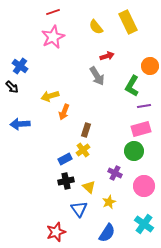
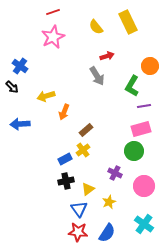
yellow arrow: moved 4 px left
brown rectangle: rotated 32 degrees clockwise
yellow triangle: moved 1 px left, 2 px down; rotated 40 degrees clockwise
red star: moved 22 px right; rotated 24 degrees clockwise
